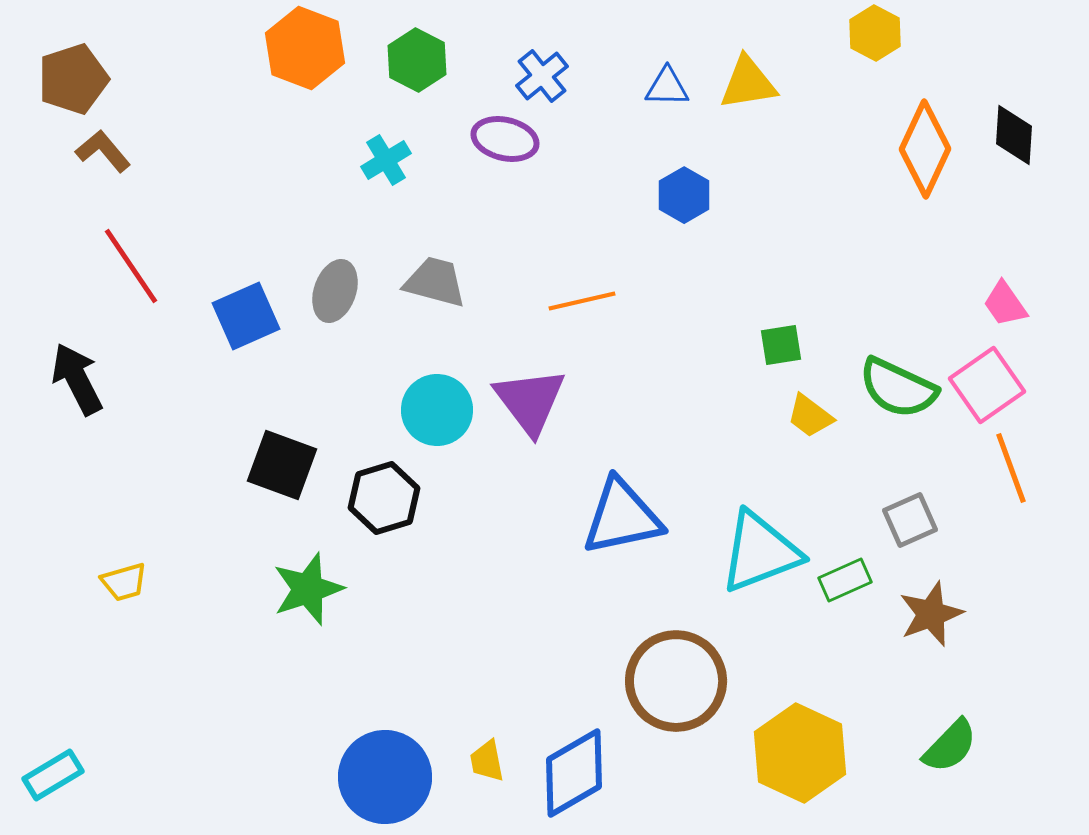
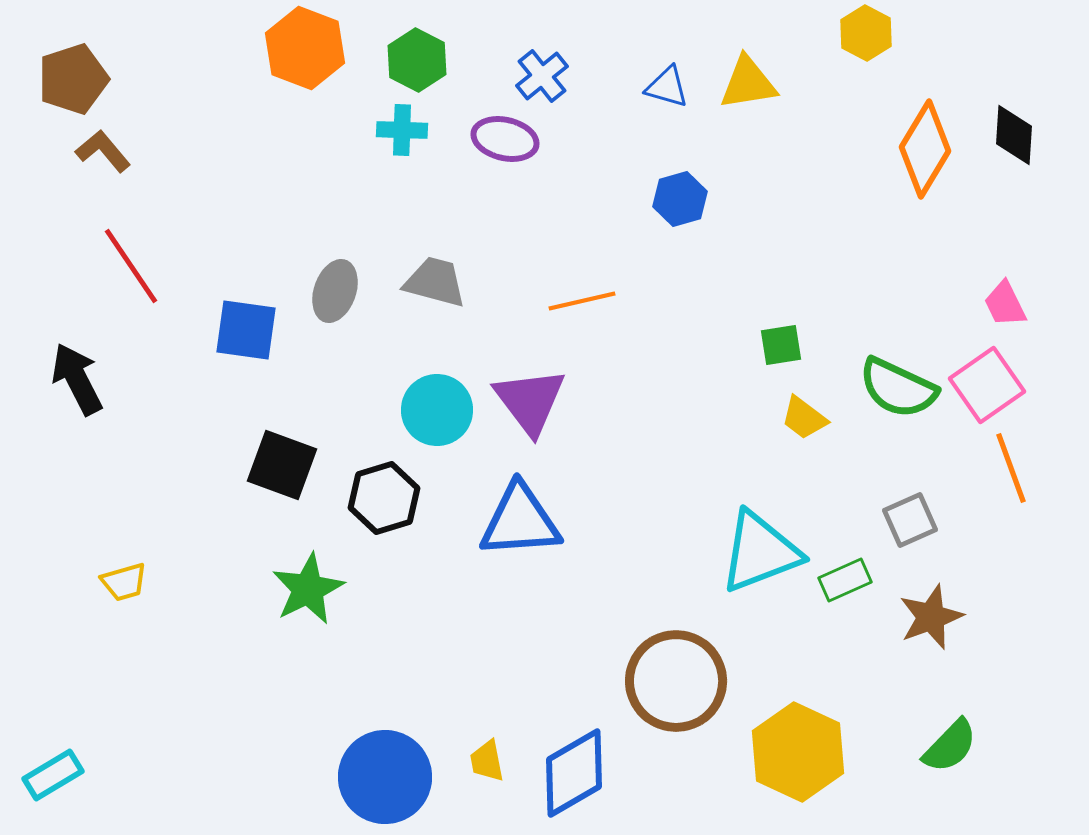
yellow hexagon at (875, 33): moved 9 px left
blue triangle at (667, 87): rotated 15 degrees clockwise
orange diamond at (925, 149): rotated 6 degrees clockwise
cyan cross at (386, 160): moved 16 px right, 30 px up; rotated 33 degrees clockwise
blue hexagon at (684, 195): moved 4 px left, 4 px down; rotated 14 degrees clockwise
pink trapezoid at (1005, 304): rotated 9 degrees clockwise
blue square at (246, 316): moved 14 px down; rotated 32 degrees clockwise
yellow trapezoid at (810, 416): moved 6 px left, 2 px down
blue triangle at (622, 517): moved 102 px left, 4 px down; rotated 8 degrees clockwise
green star at (308, 589): rotated 8 degrees counterclockwise
brown star at (931, 614): moved 3 px down
yellow hexagon at (800, 753): moved 2 px left, 1 px up
